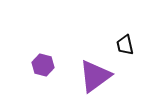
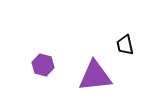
purple triangle: rotated 30 degrees clockwise
